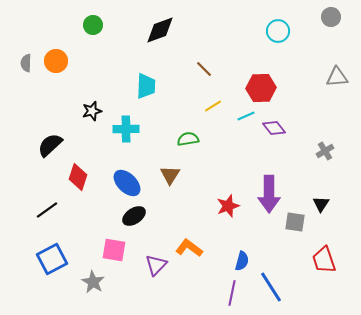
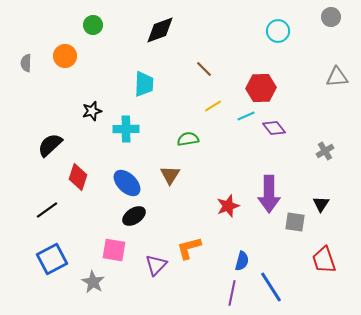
orange circle: moved 9 px right, 5 px up
cyan trapezoid: moved 2 px left, 2 px up
orange L-shape: rotated 52 degrees counterclockwise
